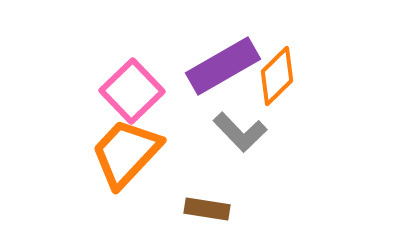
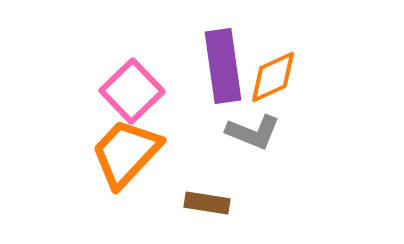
purple rectangle: rotated 68 degrees counterclockwise
orange diamond: moved 4 px left, 1 px down; rotated 20 degrees clockwise
gray L-shape: moved 13 px right; rotated 24 degrees counterclockwise
brown rectangle: moved 6 px up
